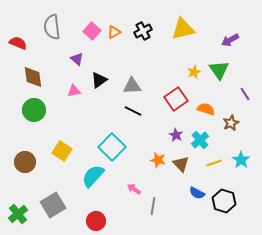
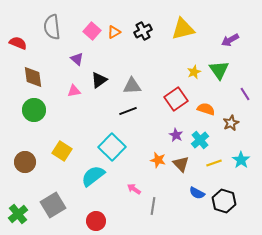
black line: moved 5 px left; rotated 48 degrees counterclockwise
cyan semicircle: rotated 10 degrees clockwise
